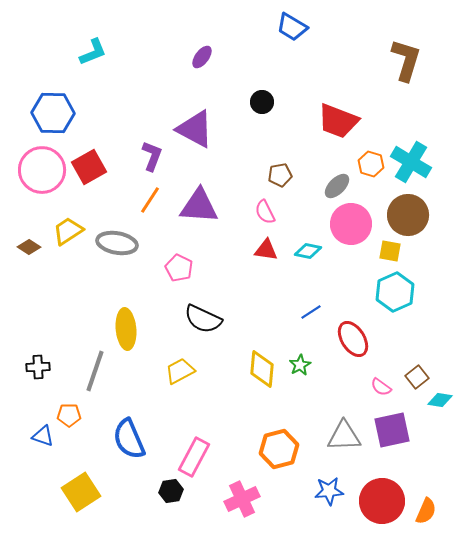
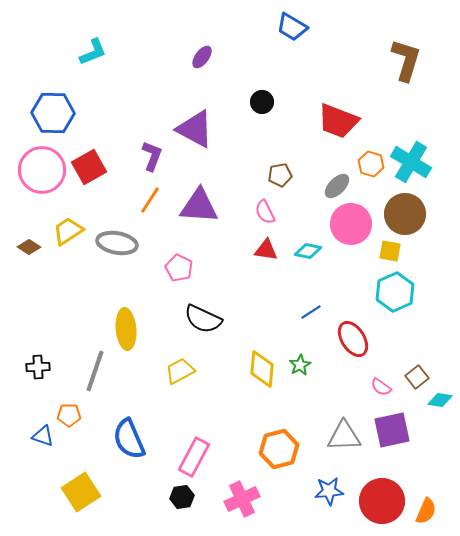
brown circle at (408, 215): moved 3 px left, 1 px up
black hexagon at (171, 491): moved 11 px right, 6 px down
